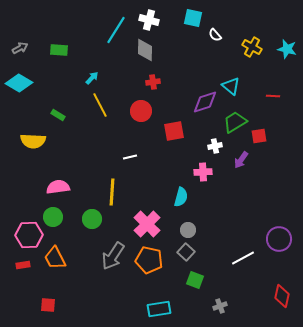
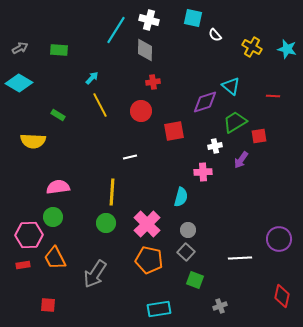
green circle at (92, 219): moved 14 px right, 4 px down
gray arrow at (113, 256): moved 18 px left, 18 px down
white line at (243, 258): moved 3 px left; rotated 25 degrees clockwise
